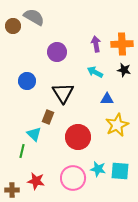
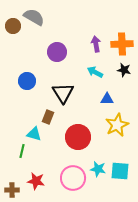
cyan triangle: rotated 28 degrees counterclockwise
